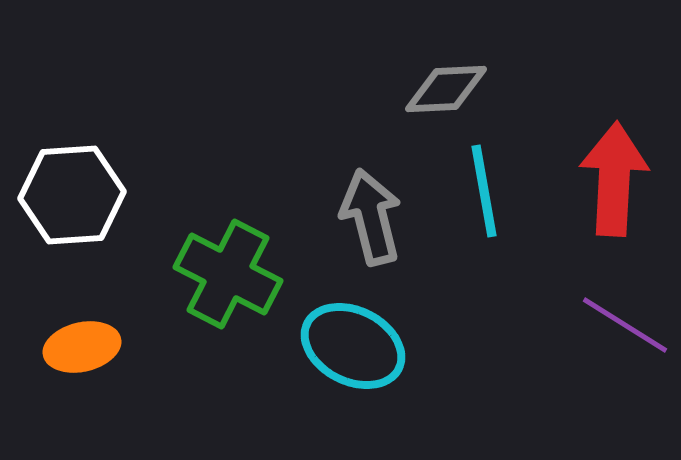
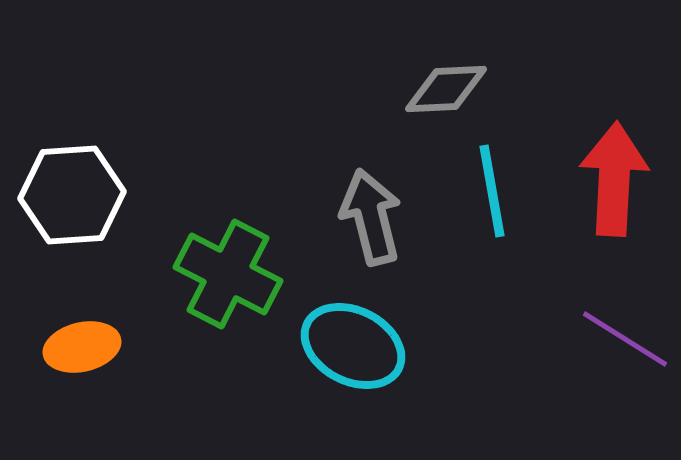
cyan line: moved 8 px right
purple line: moved 14 px down
